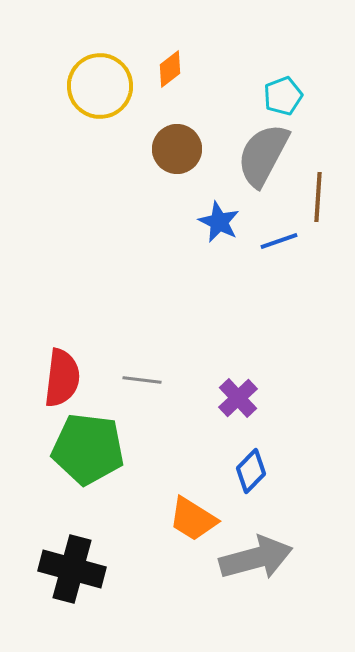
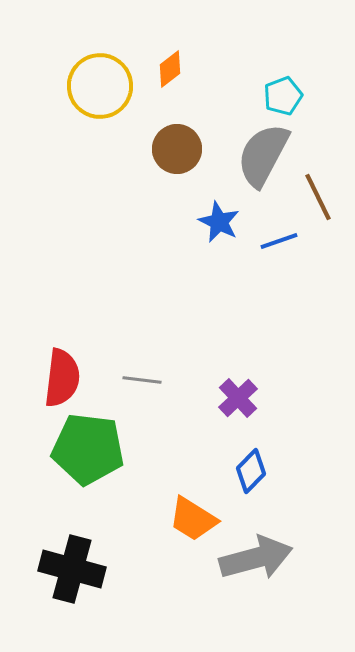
brown line: rotated 30 degrees counterclockwise
